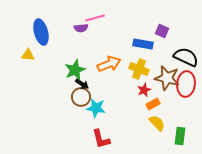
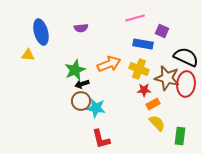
pink line: moved 40 px right
black arrow: rotated 128 degrees clockwise
red star: rotated 24 degrees clockwise
brown circle: moved 4 px down
